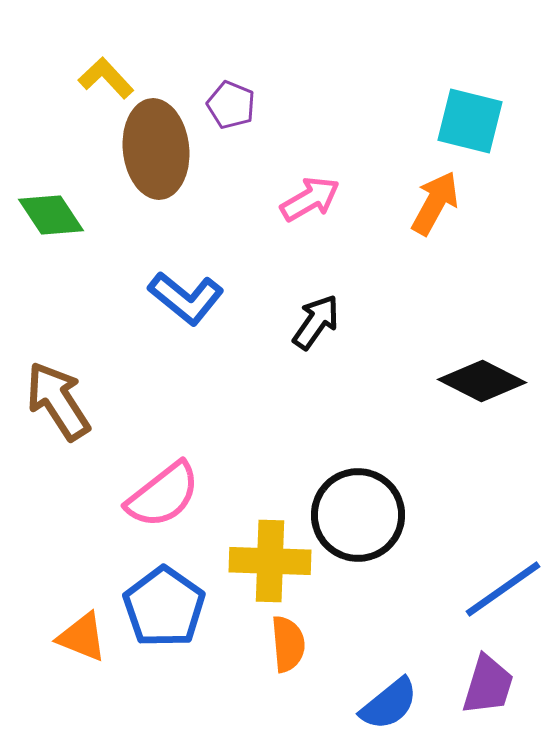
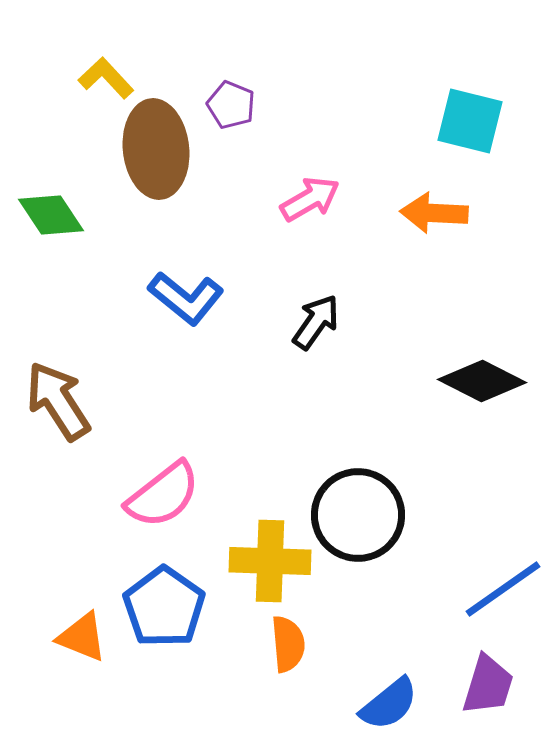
orange arrow: moved 1 px left, 10 px down; rotated 116 degrees counterclockwise
